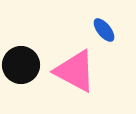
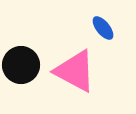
blue ellipse: moved 1 px left, 2 px up
